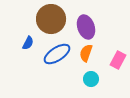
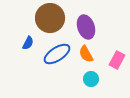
brown circle: moved 1 px left, 1 px up
orange semicircle: moved 1 px down; rotated 48 degrees counterclockwise
pink rectangle: moved 1 px left
